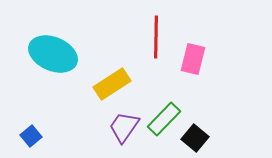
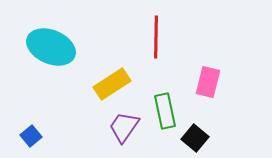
cyan ellipse: moved 2 px left, 7 px up
pink rectangle: moved 15 px right, 23 px down
green rectangle: moved 1 px right, 8 px up; rotated 56 degrees counterclockwise
